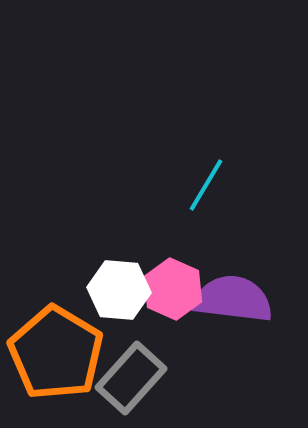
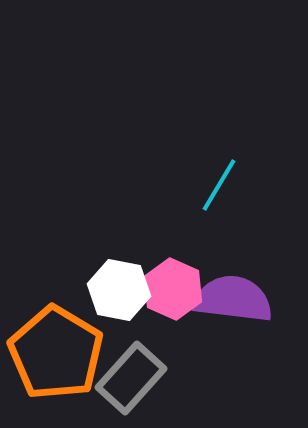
cyan line: moved 13 px right
white hexagon: rotated 6 degrees clockwise
